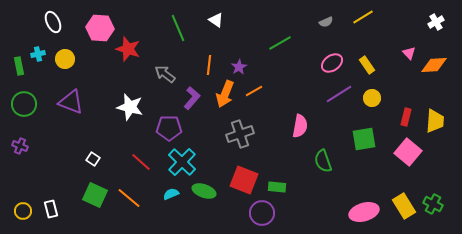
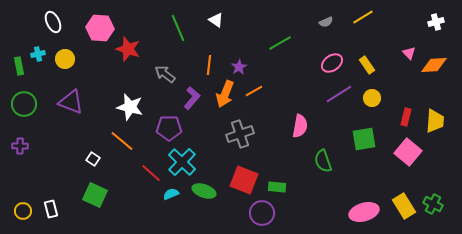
white cross at (436, 22): rotated 14 degrees clockwise
purple cross at (20, 146): rotated 21 degrees counterclockwise
red line at (141, 162): moved 10 px right, 11 px down
orange line at (129, 198): moved 7 px left, 57 px up
